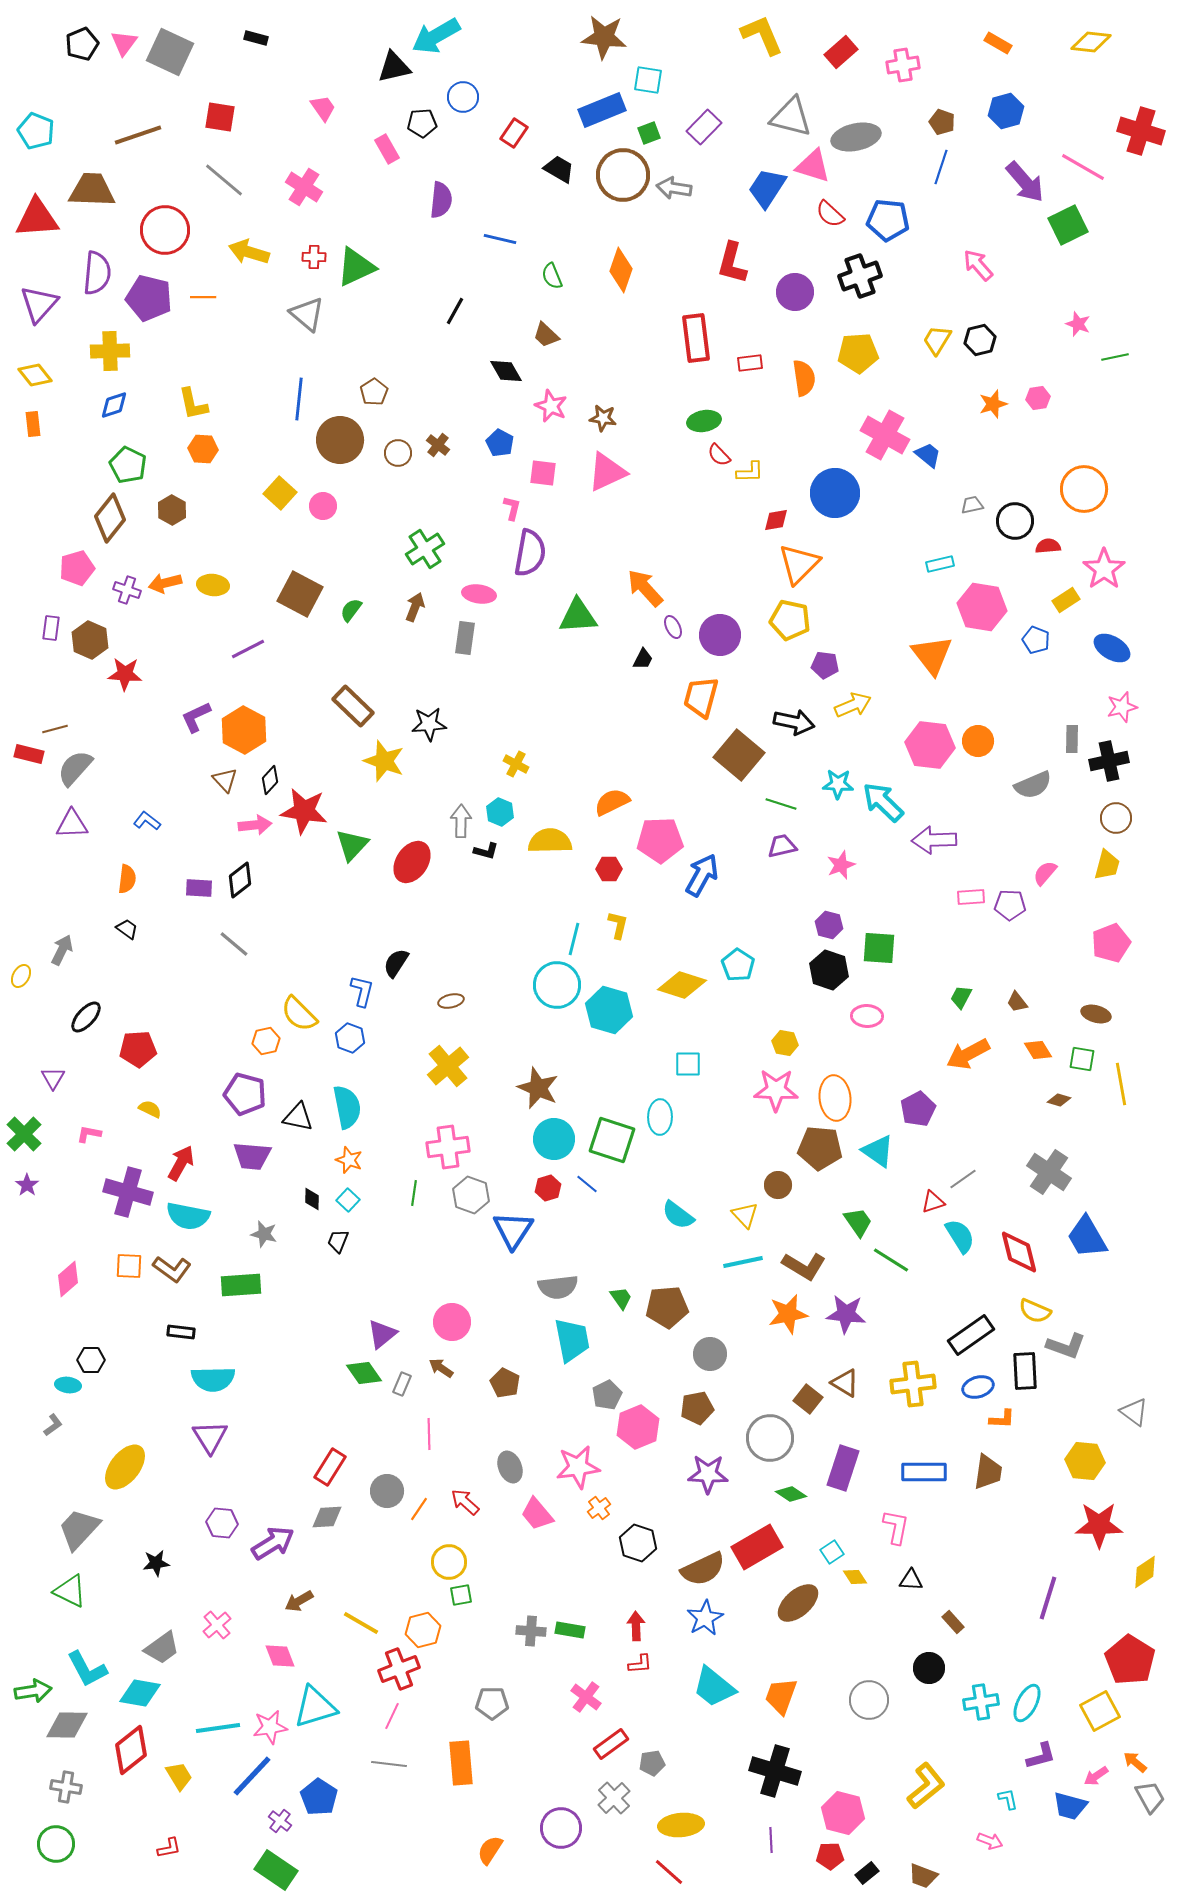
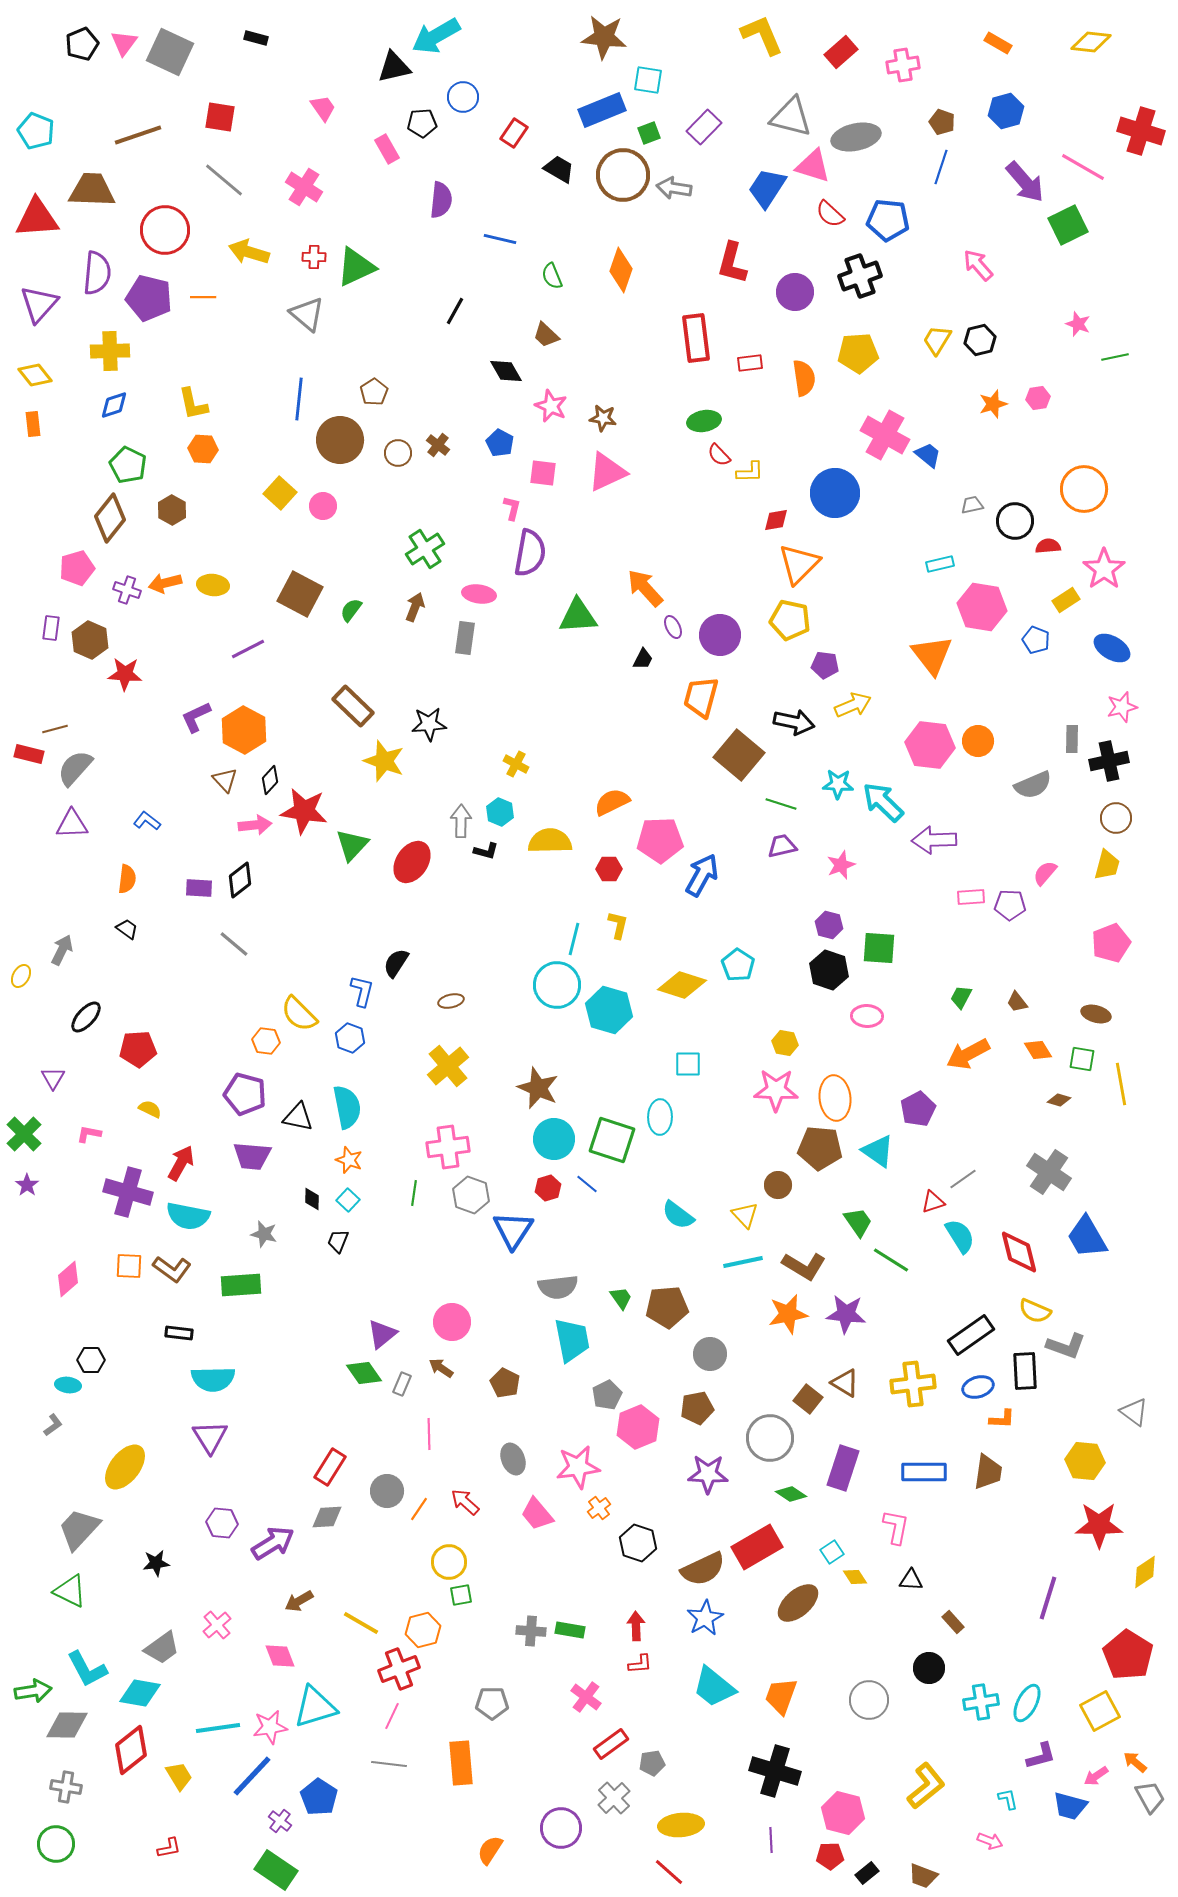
orange hexagon at (266, 1041): rotated 20 degrees clockwise
black rectangle at (181, 1332): moved 2 px left, 1 px down
gray ellipse at (510, 1467): moved 3 px right, 8 px up
red pentagon at (1130, 1660): moved 2 px left, 5 px up
